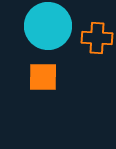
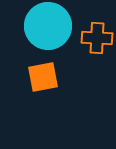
orange square: rotated 12 degrees counterclockwise
